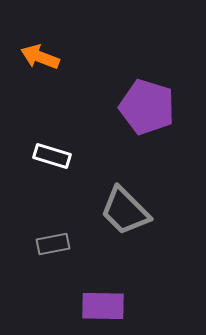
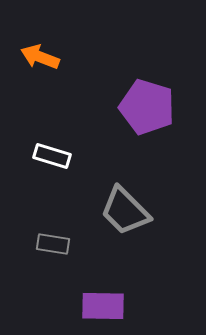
gray rectangle: rotated 20 degrees clockwise
